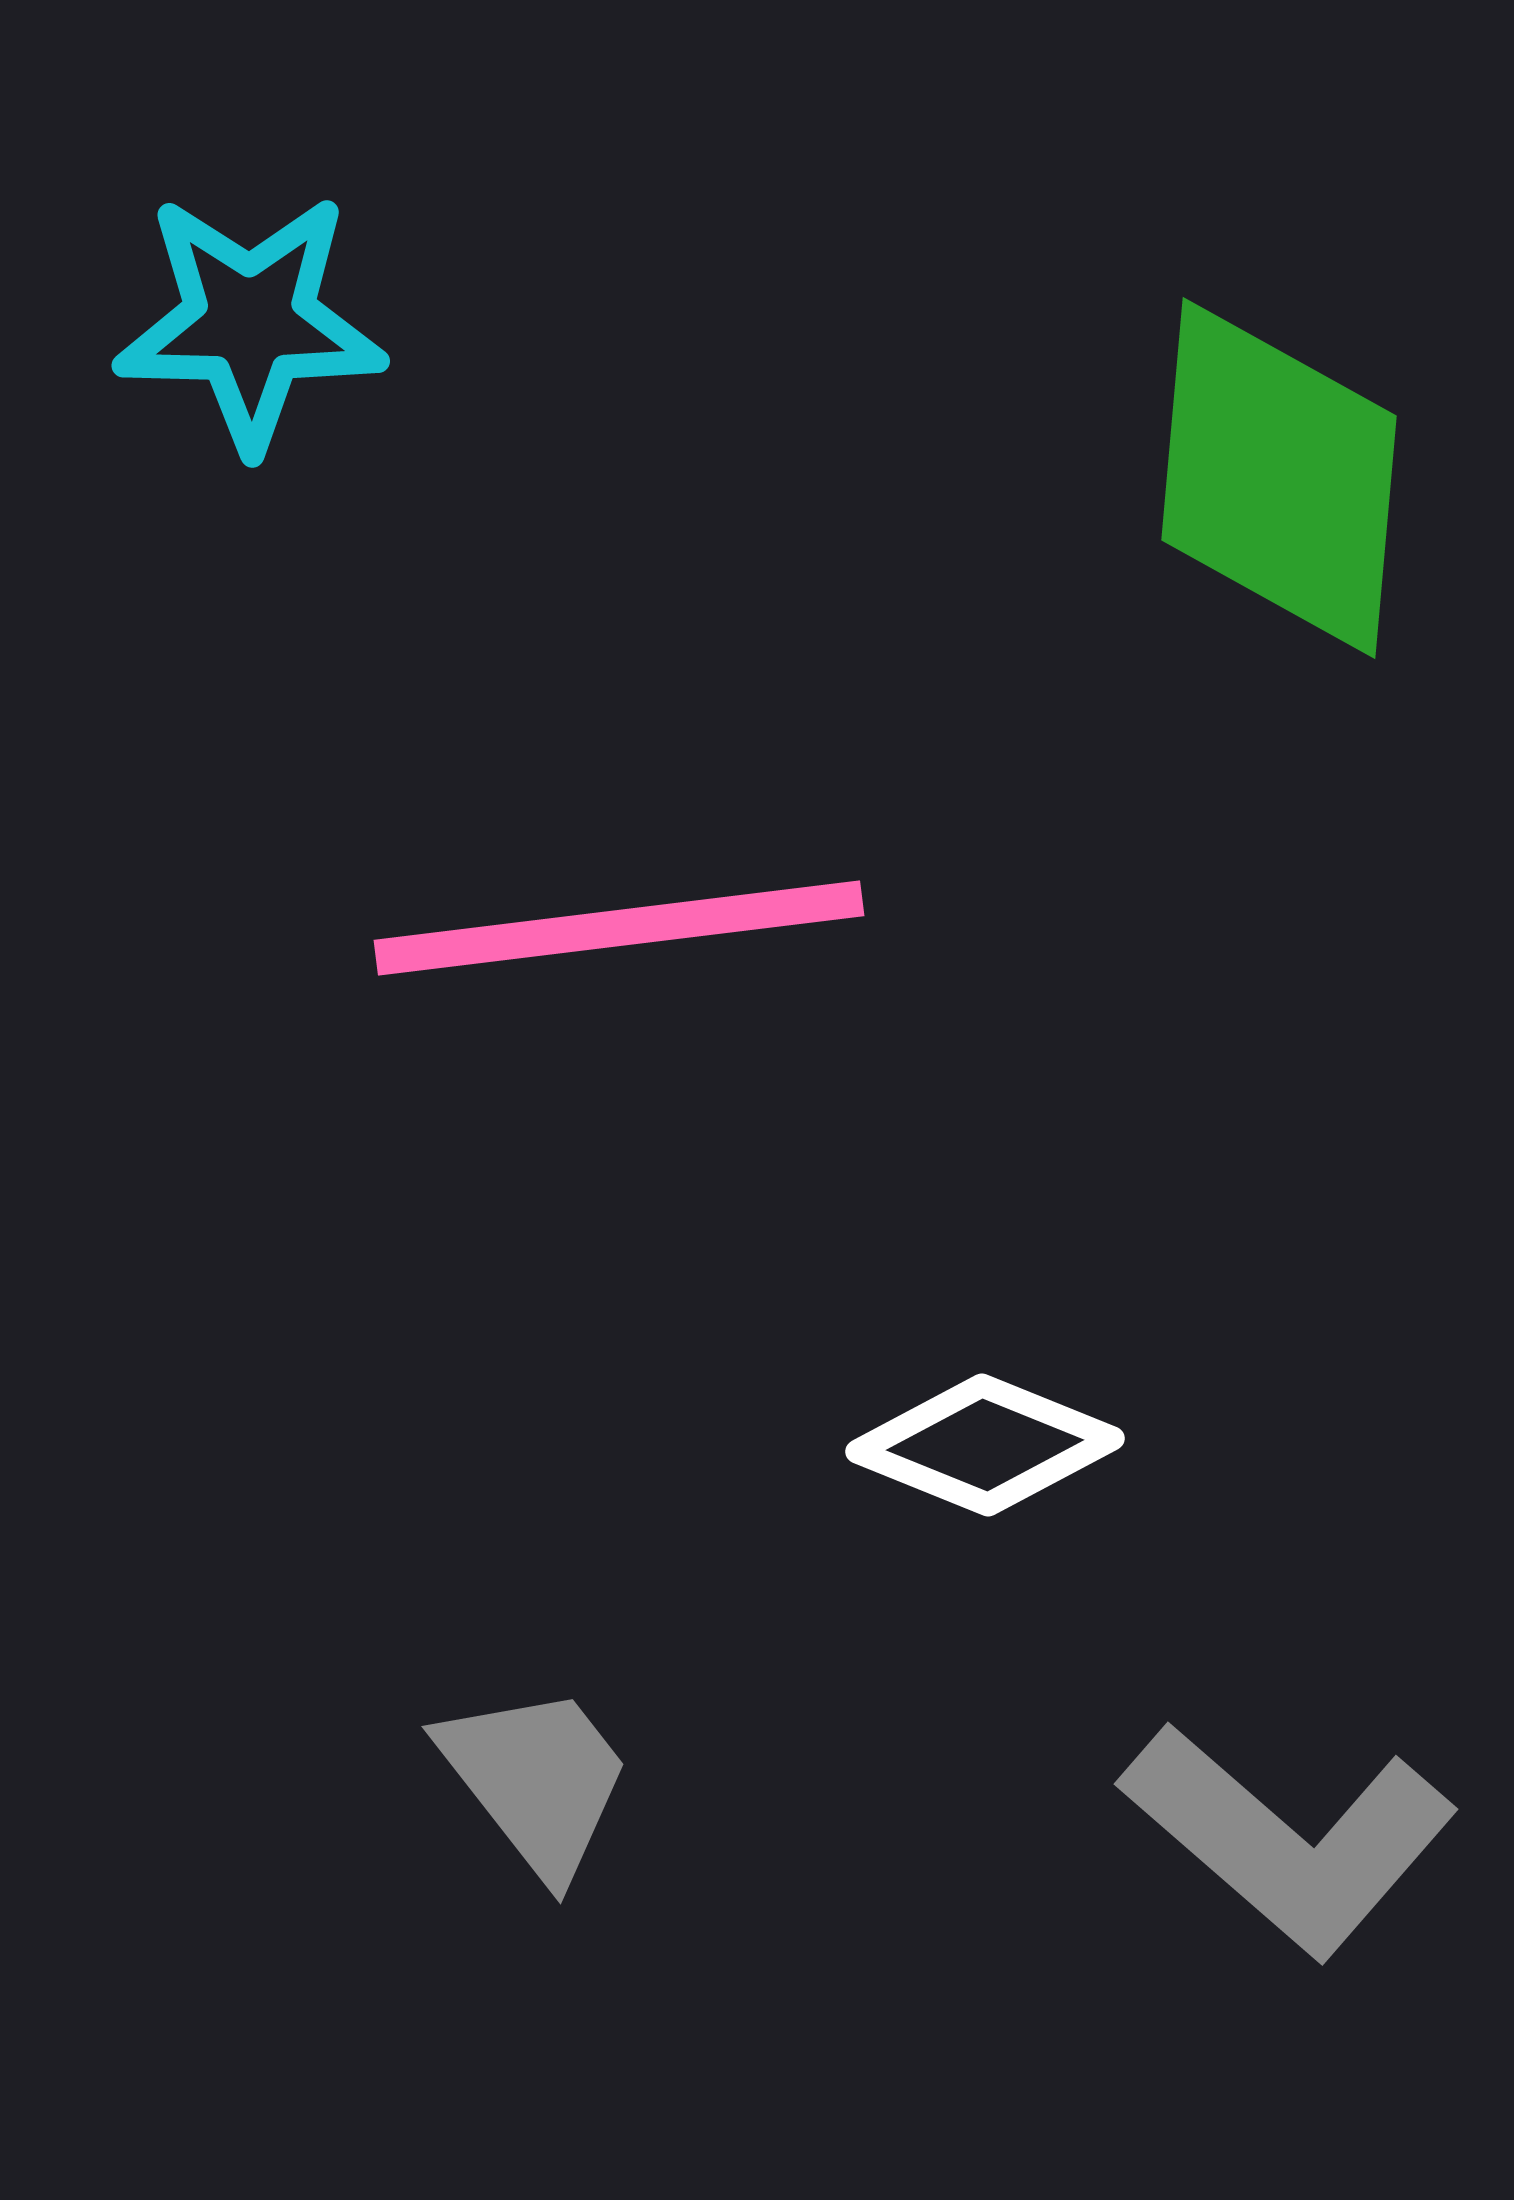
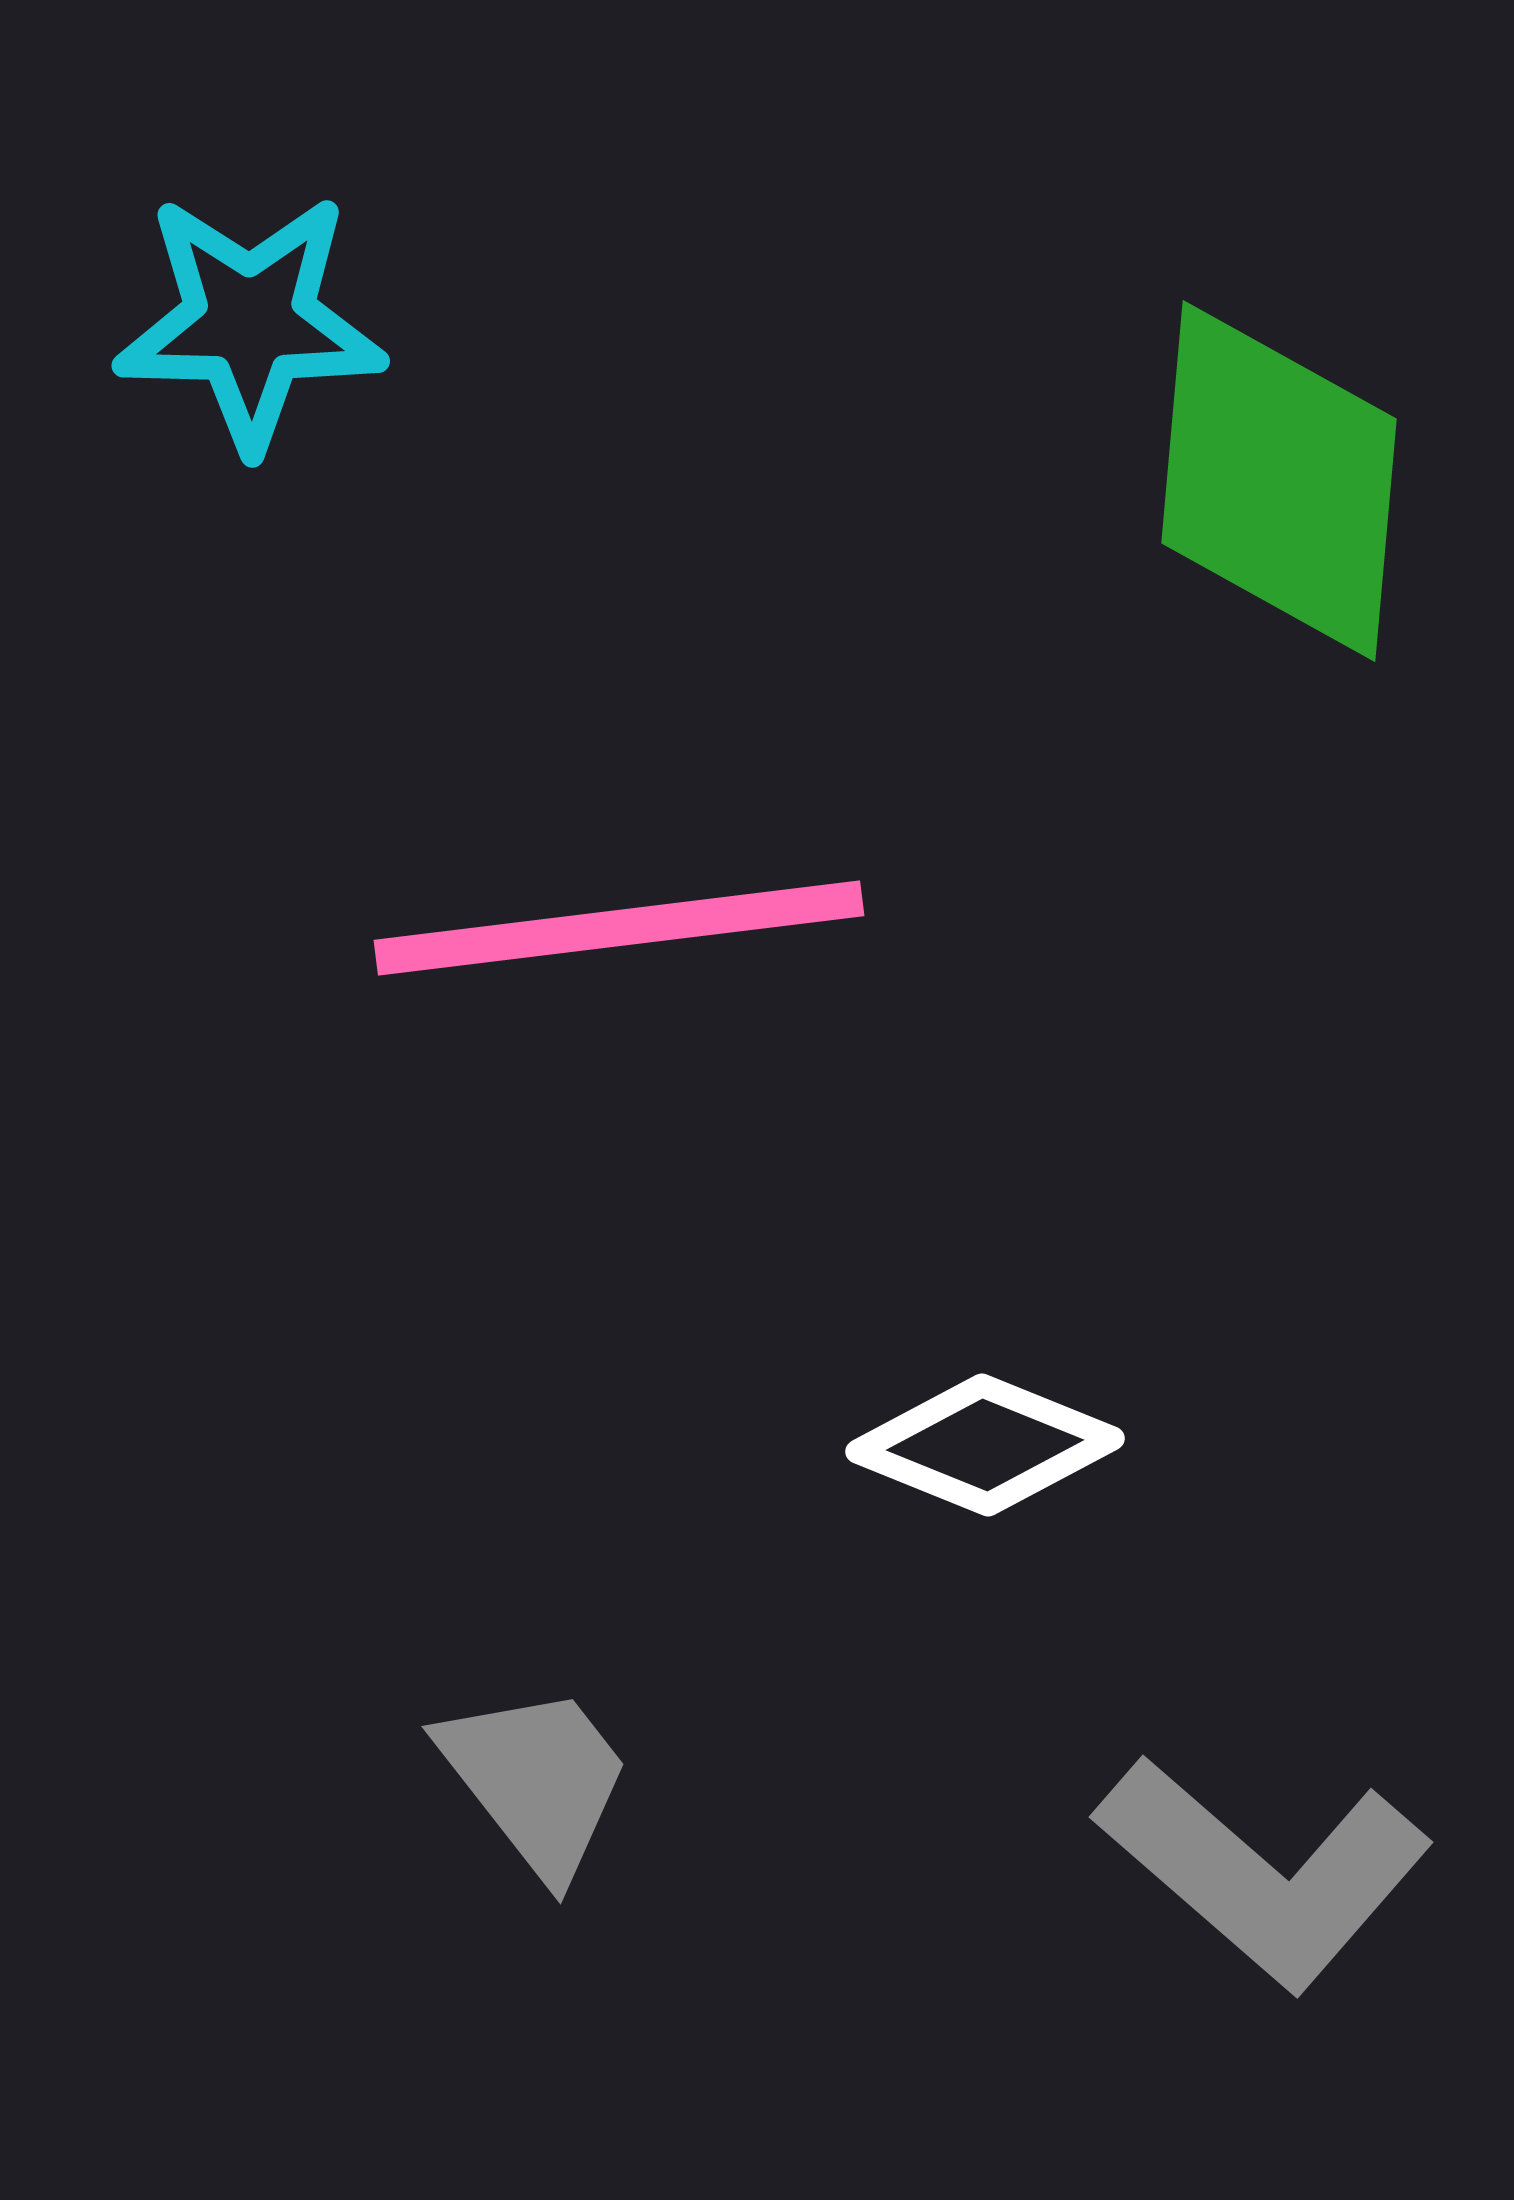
green diamond: moved 3 px down
gray L-shape: moved 25 px left, 33 px down
